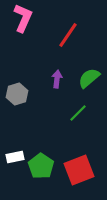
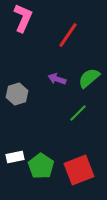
purple arrow: rotated 78 degrees counterclockwise
